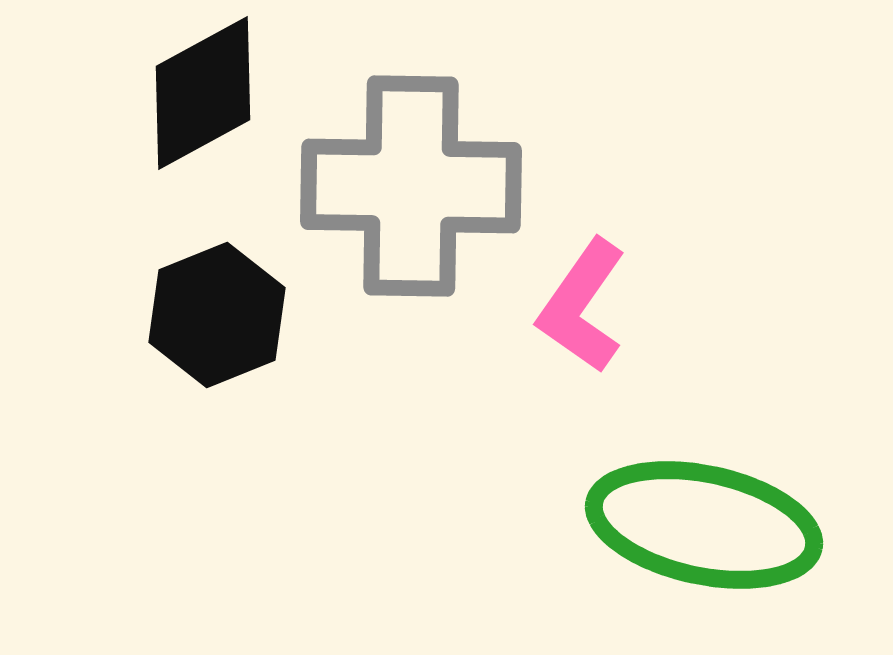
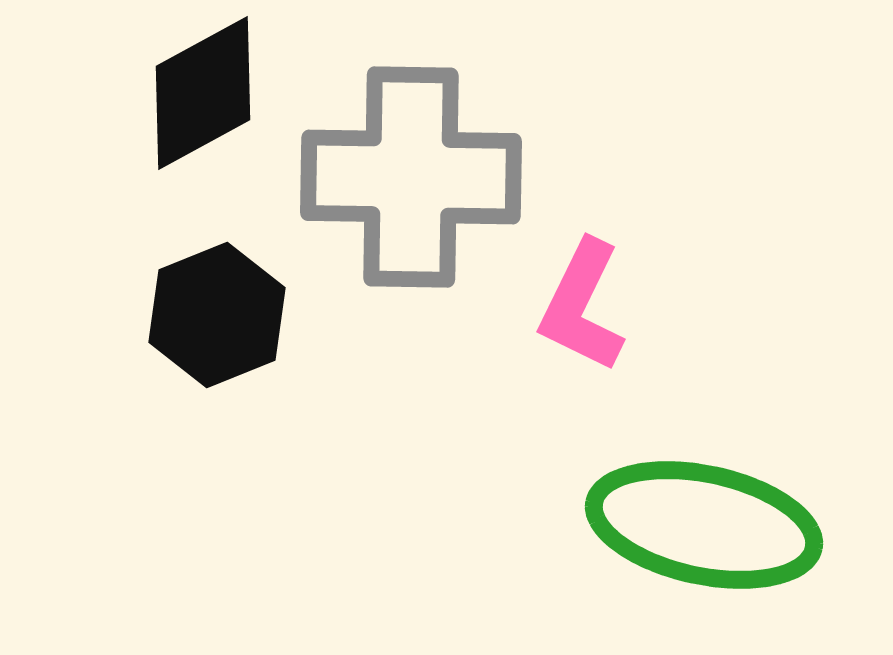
gray cross: moved 9 px up
pink L-shape: rotated 9 degrees counterclockwise
